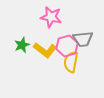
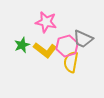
pink star: moved 5 px left, 5 px down
gray trapezoid: rotated 30 degrees clockwise
